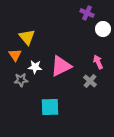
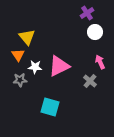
purple cross: rotated 32 degrees clockwise
white circle: moved 8 px left, 3 px down
orange triangle: moved 3 px right
pink arrow: moved 2 px right
pink triangle: moved 2 px left
gray star: moved 1 px left
cyan square: rotated 18 degrees clockwise
